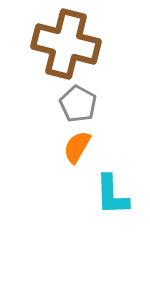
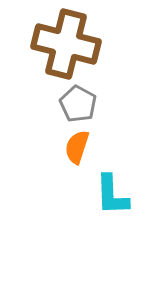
orange semicircle: rotated 12 degrees counterclockwise
